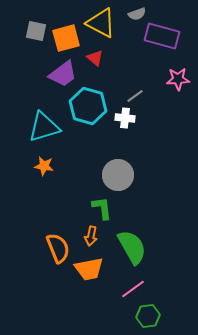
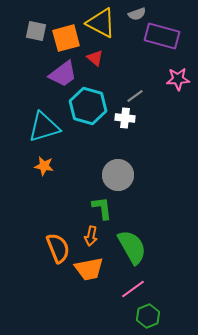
green hexagon: rotated 15 degrees counterclockwise
